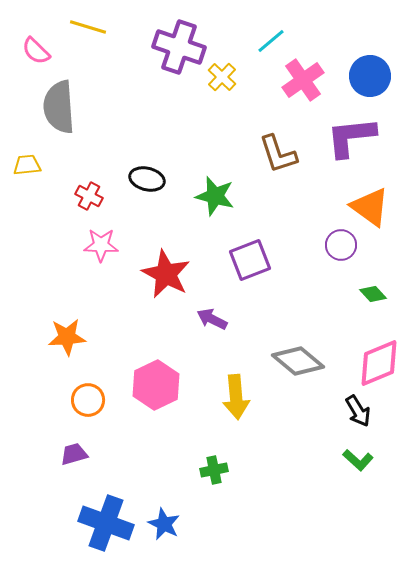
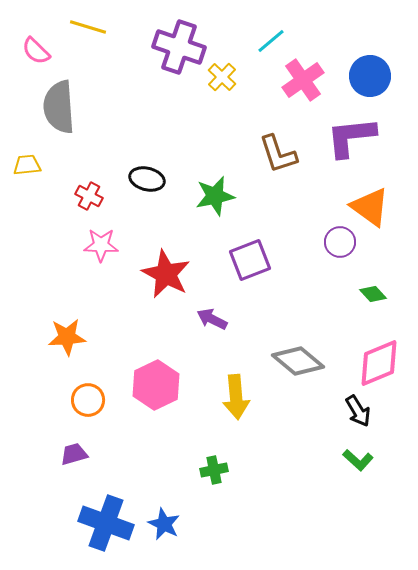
green star: rotated 27 degrees counterclockwise
purple circle: moved 1 px left, 3 px up
